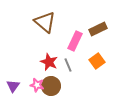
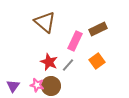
gray line: rotated 64 degrees clockwise
